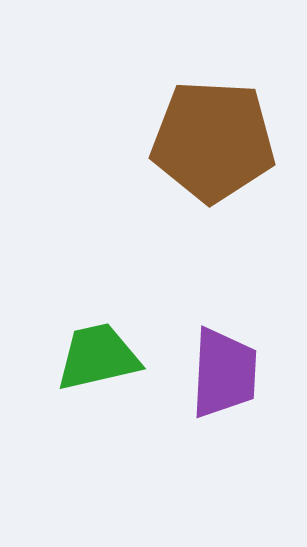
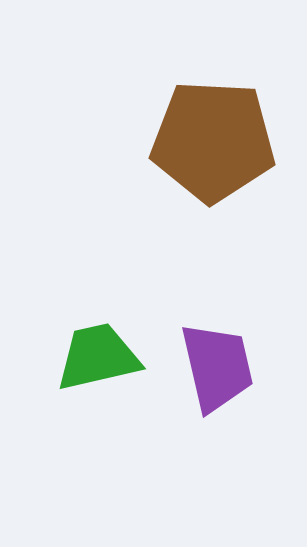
purple trapezoid: moved 7 px left, 6 px up; rotated 16 degrees counterclockwise
